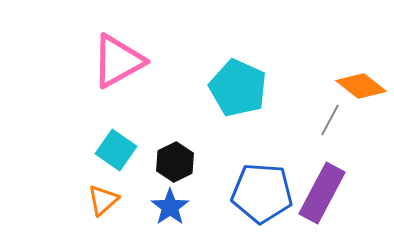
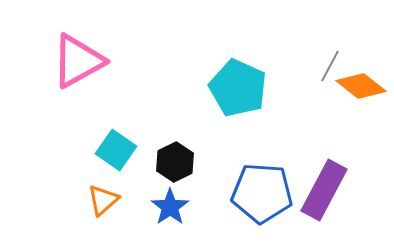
pink triangle: moved 40 px left
gray line: moved 54 px up
purple rectangle: moved 2 px right, 3 px up
